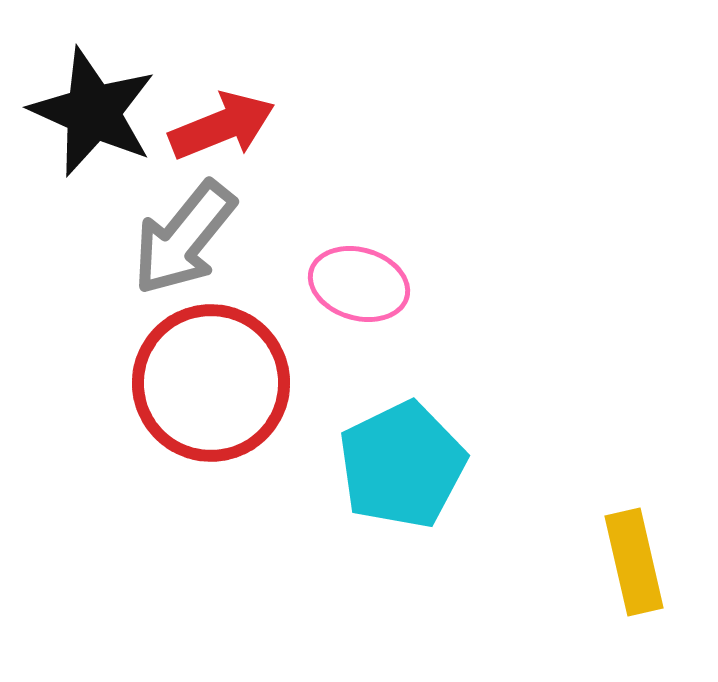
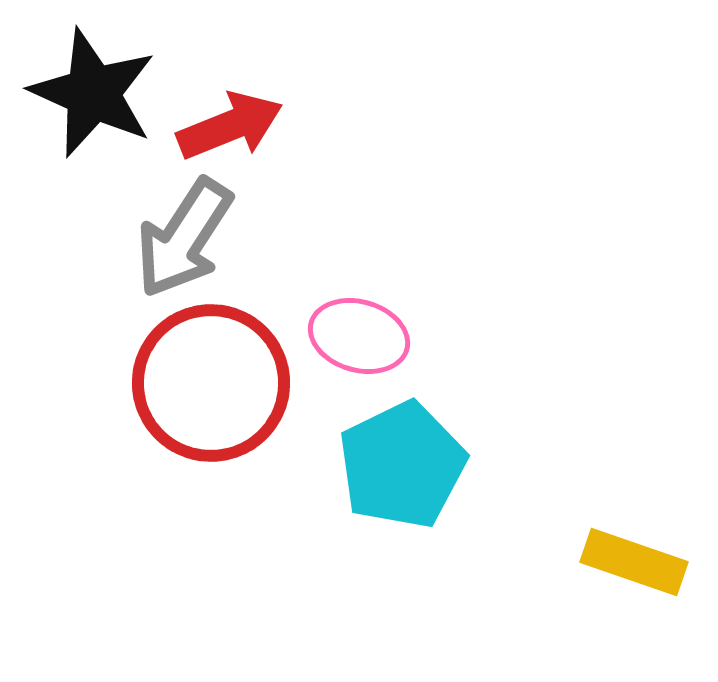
black star: moved 19 px up
red arrow: moved 8 px right
gray arrow: rotated 6 degrees counterclockwise
pink ellipse: moved 52 px down
yellow rectangle: rotated 58 degrees counterclockwise
